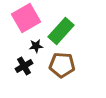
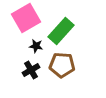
black star: rotated 16 degrees clockwise
black cross: moved 7 px right, 4 px down
